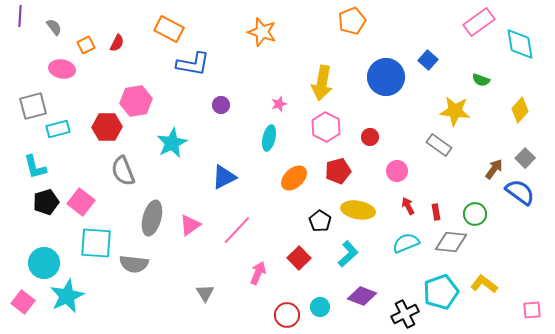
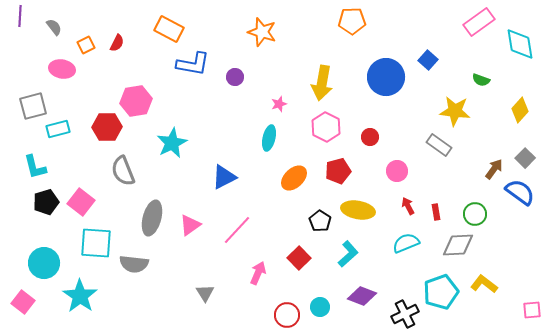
orange pentagon at (352, 21): rotated 20 degrees clockwise
purple circle at (221, 105): moved 14 px right, 28 px up
gray diamond at (451, 242): moved 7 px right, 3 px down; rotated 8 degrees counterclockwise
cyan star at (67, 296): moved 13 px right; rotated 12 degrees counterclockwise
